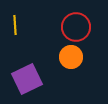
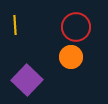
purple square: moved 1 px down; rotated 20 degrees counterclockwise
